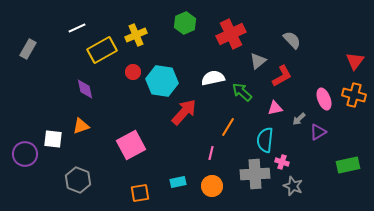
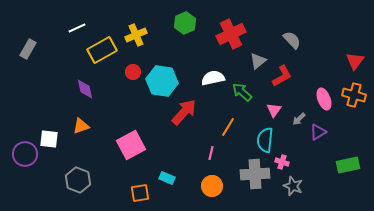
pink triangle: moved 1 px left, 2 px down; rotated 42 degrees counterclockwise
white square: moved 4 px left
cyan rectangle: moved 11 px left, 4 px up; rotated 35 degrees clockwise
